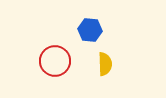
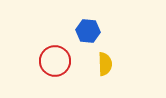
blue hexagon: moved 2 px left, 1 px down
